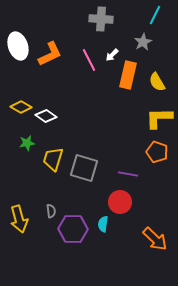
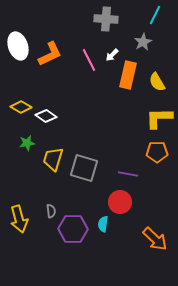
gray cross: moved 5 px right
orange pentagon: rotated 20 degrees counterclockwise
